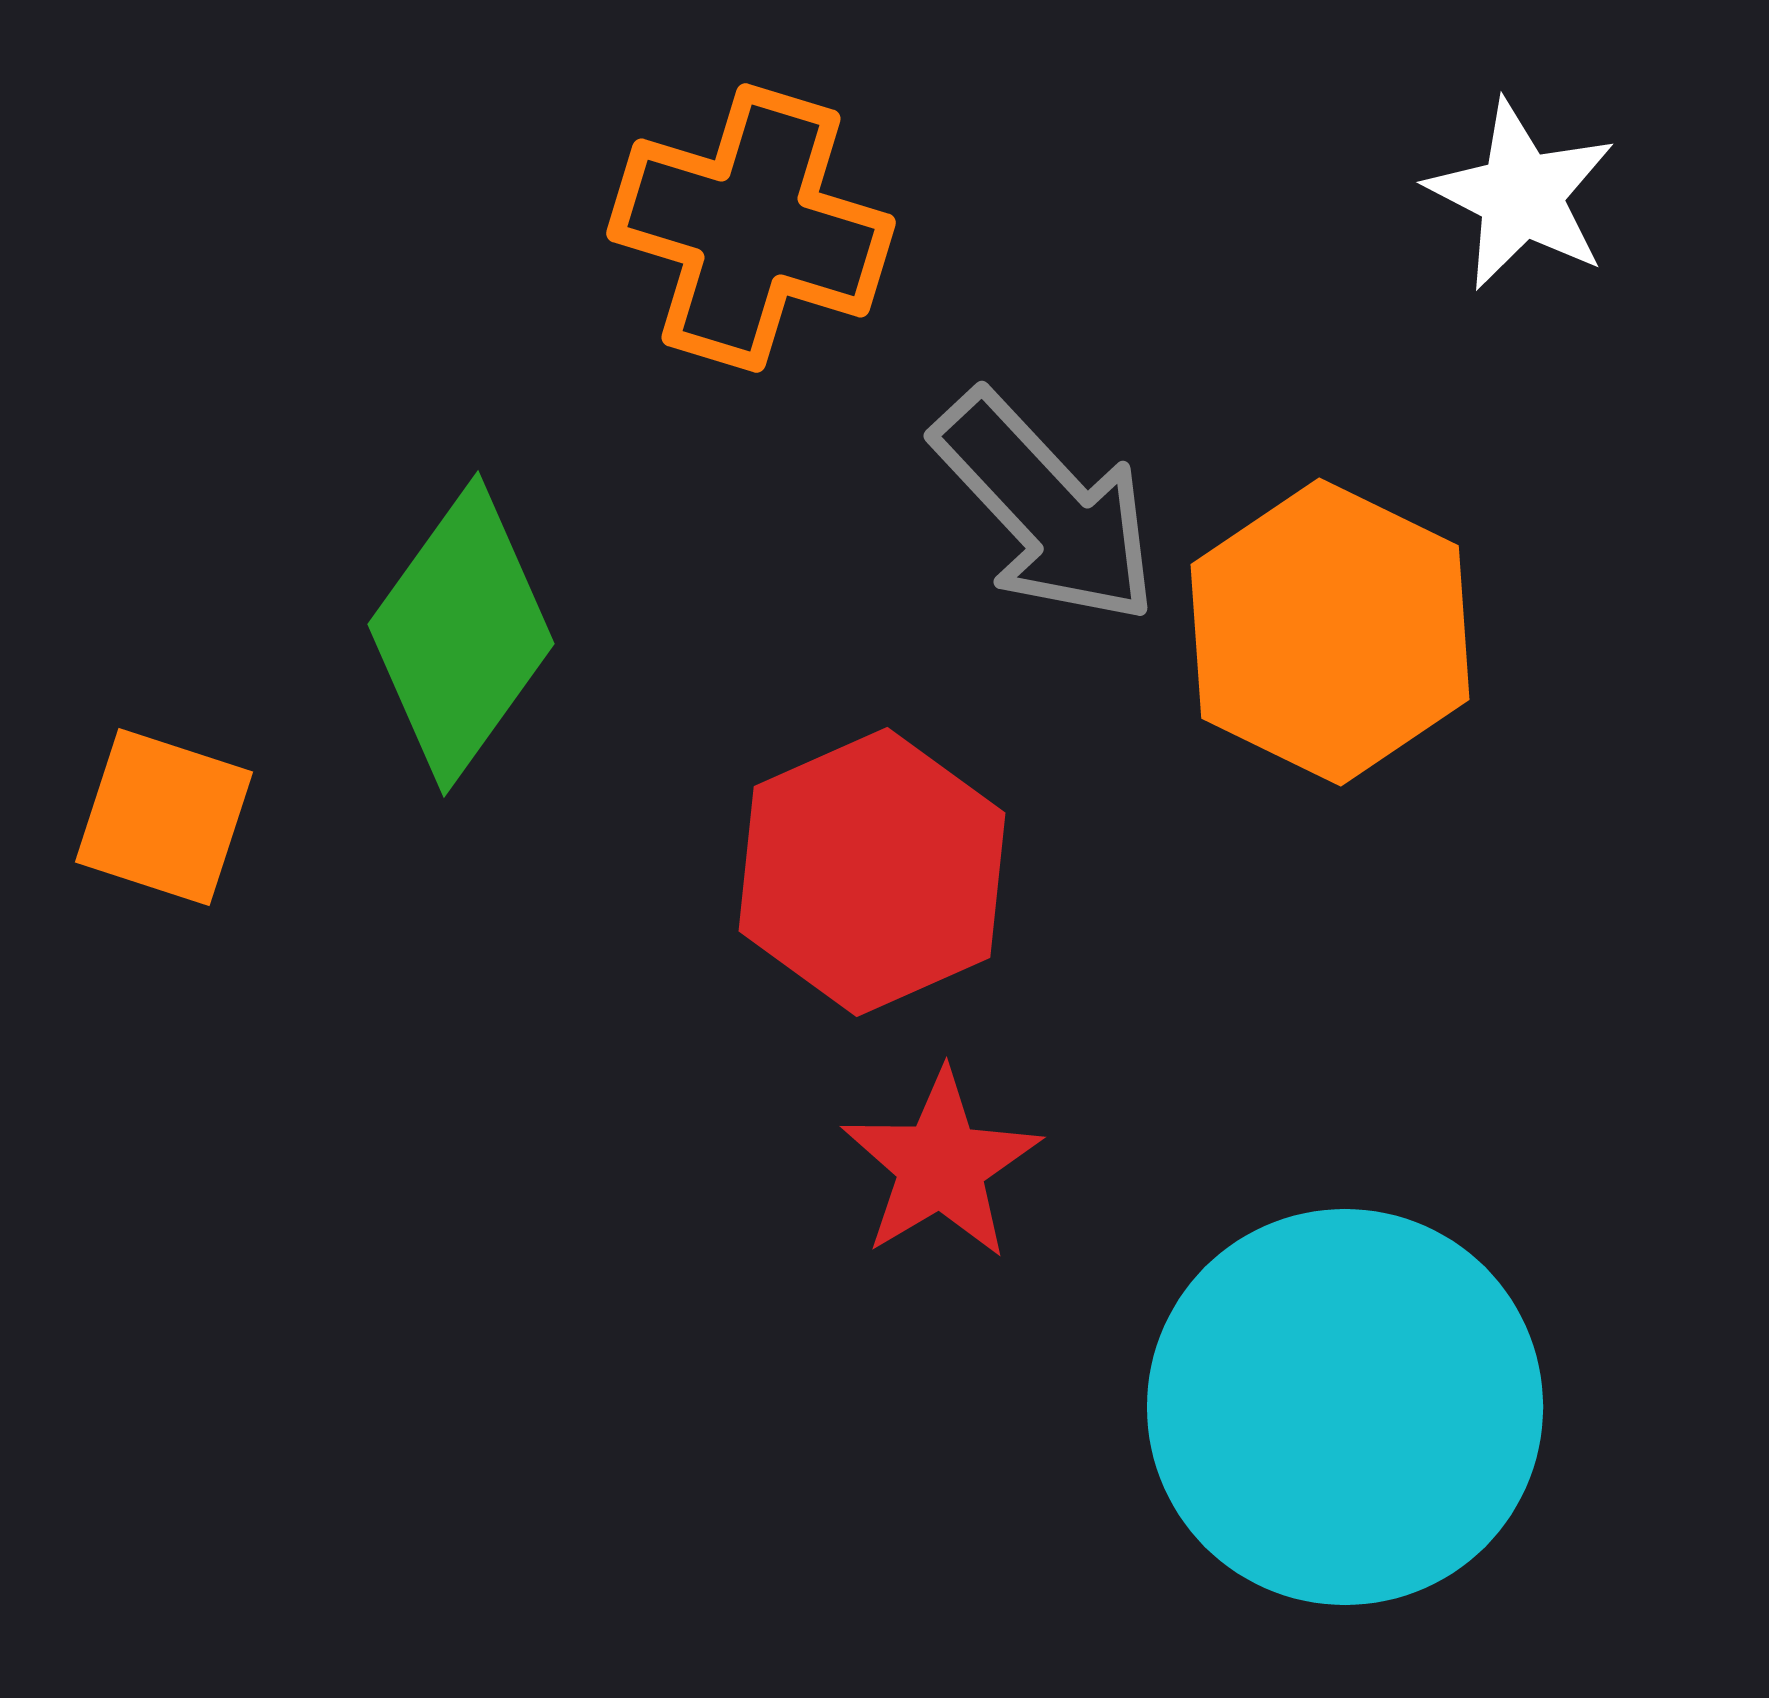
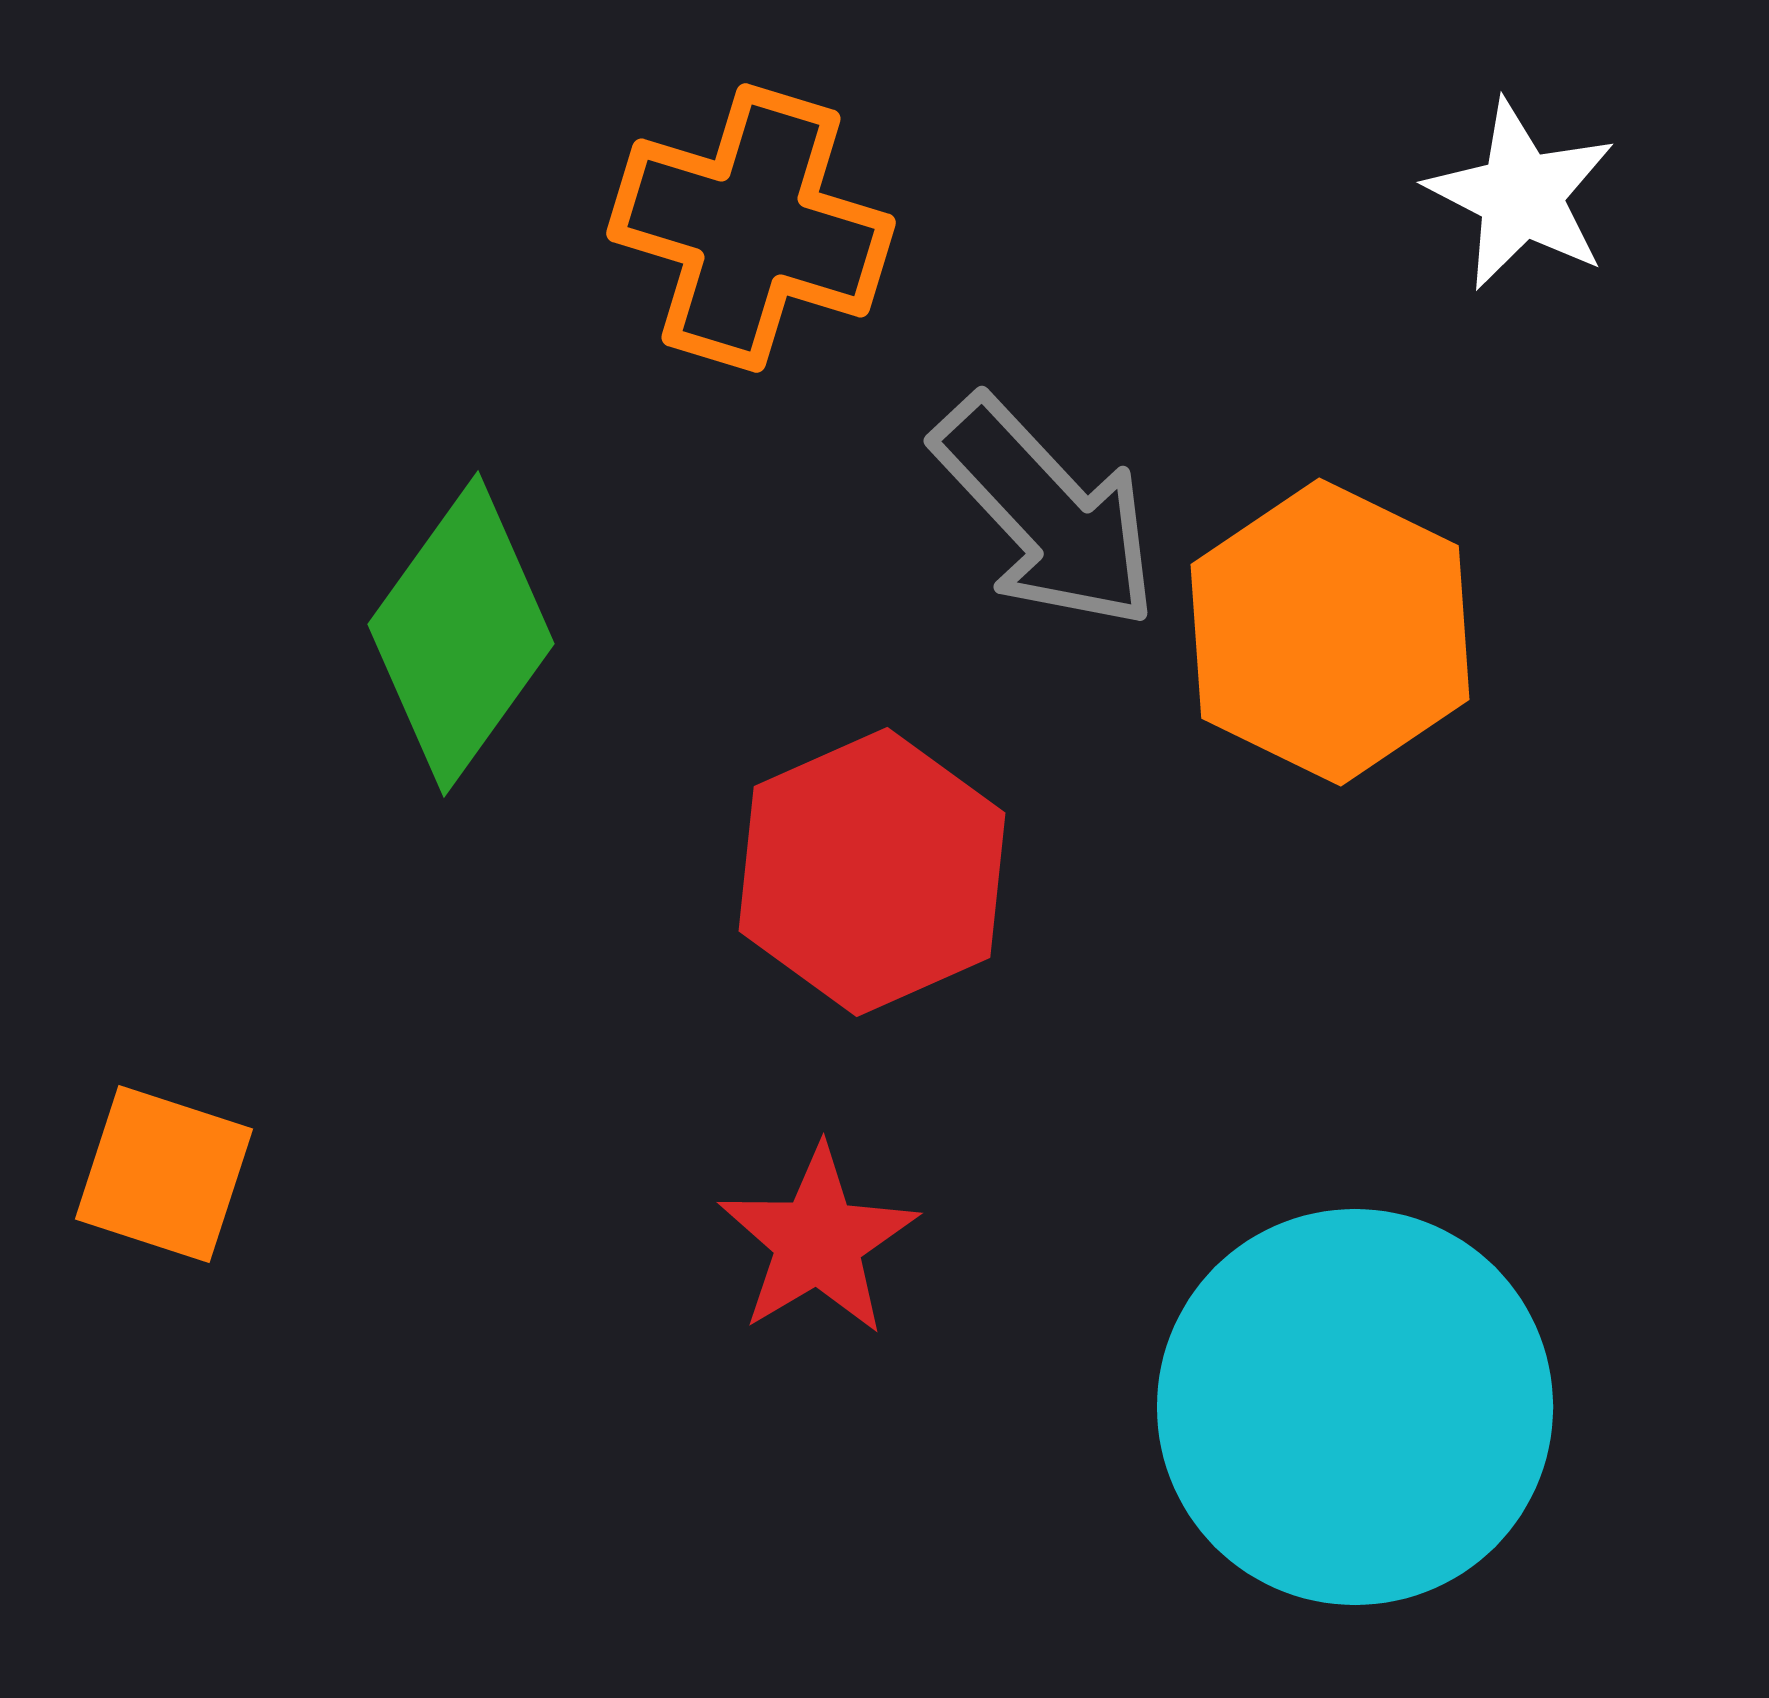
gray arrow: moved 5 px down
orange square: moved 357 px down
red star: moved 123 px left, 76 px down
cyan circle: moved 10 px right
